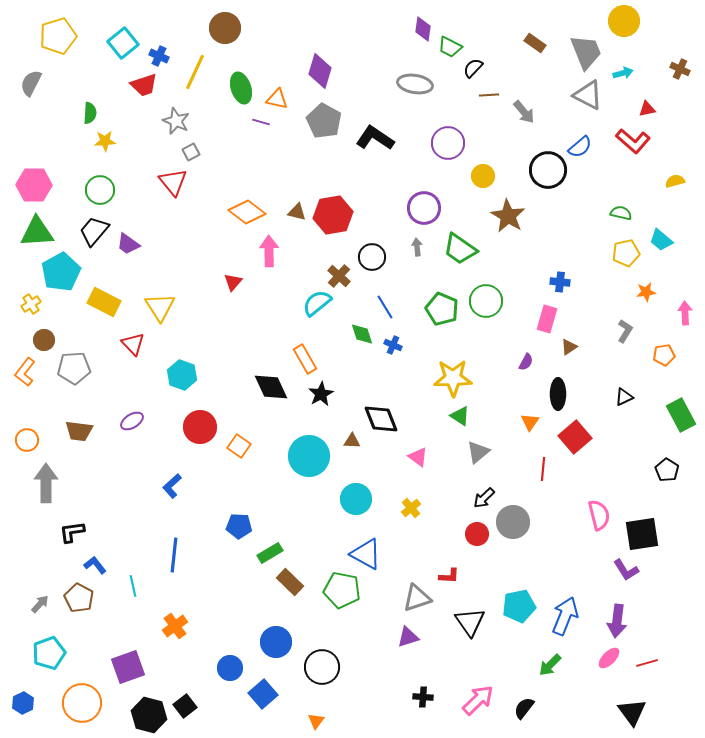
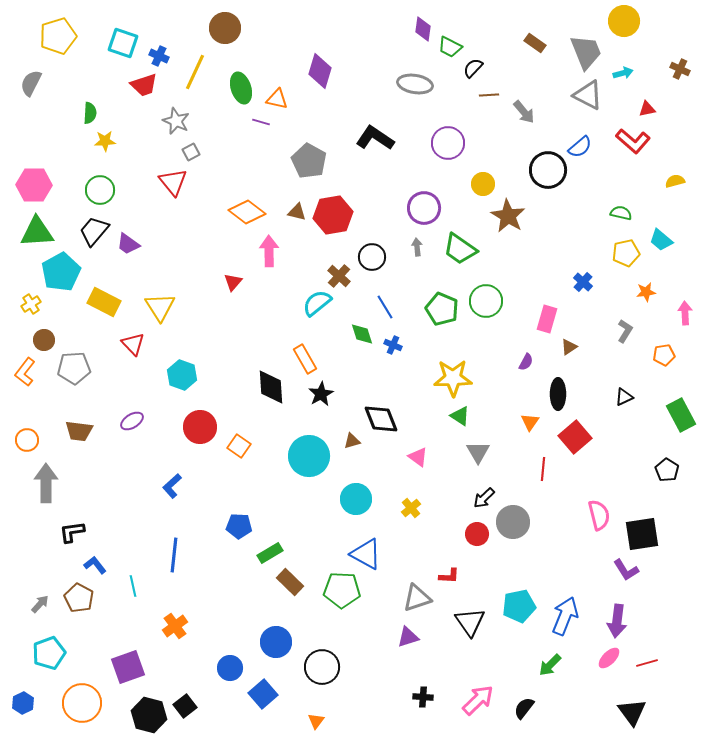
cyan square at (123, 43): rotated 32 degrees counterclockwise
gray pentagon at (324, 121): moved 15 px left, 40 px down
yellow circle at (483, 176): moved 8 px down
blue cross at (560, 282): moved 23 px right; rotated 36 degrees clockwise
black diamond at (271, 387): rotated 21 degrees clockwise
brown triangle at (352, 441): rotated 18 degrees counterclockwise
gray triangle at (478, 452): rotated 20 degrees counterclockwise
green pentagon at (342, 590): rotated 9 degrees counterclockwise
